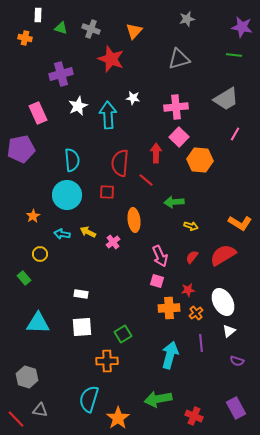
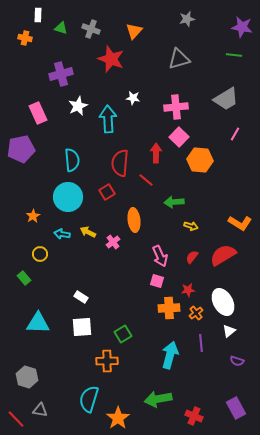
cyan arrow at (108, 115): moved 4 px down
red square at (107, 192): rotated 35 degrees counterclockwise
cyan circle at (67, 195): moved 1 px right, 2 px down
white rectangle at (81, 294): moved 3 px down; rotated 24 degrees clockwise
